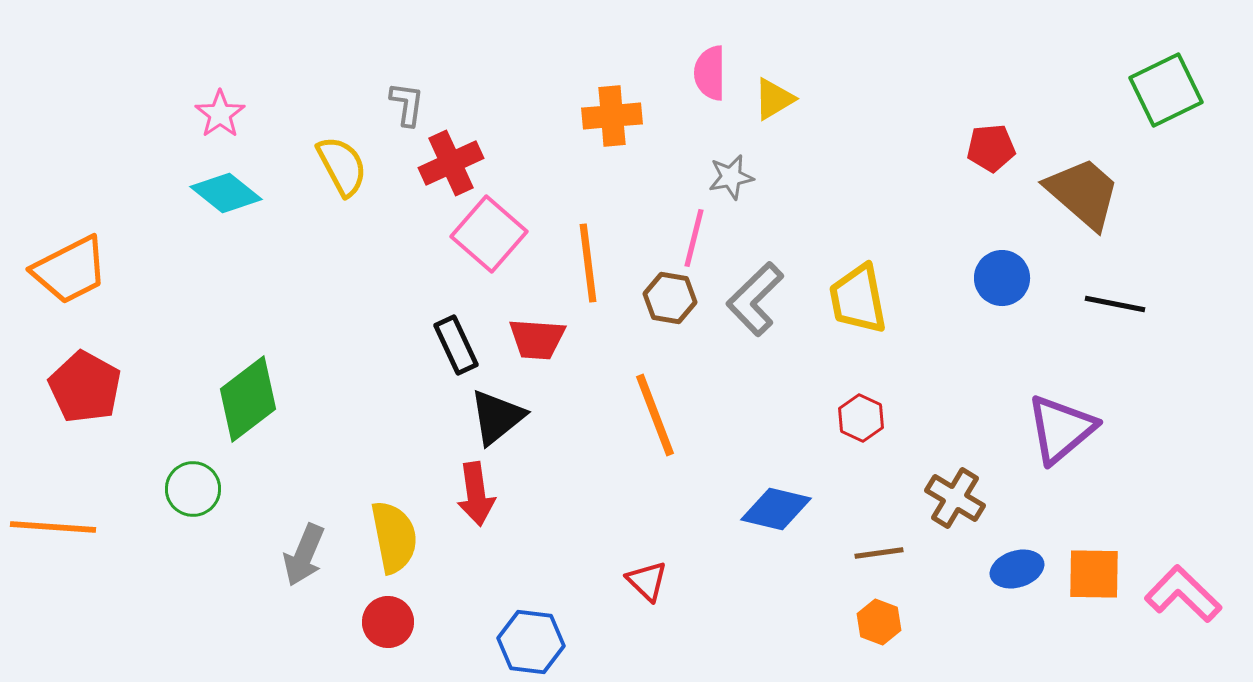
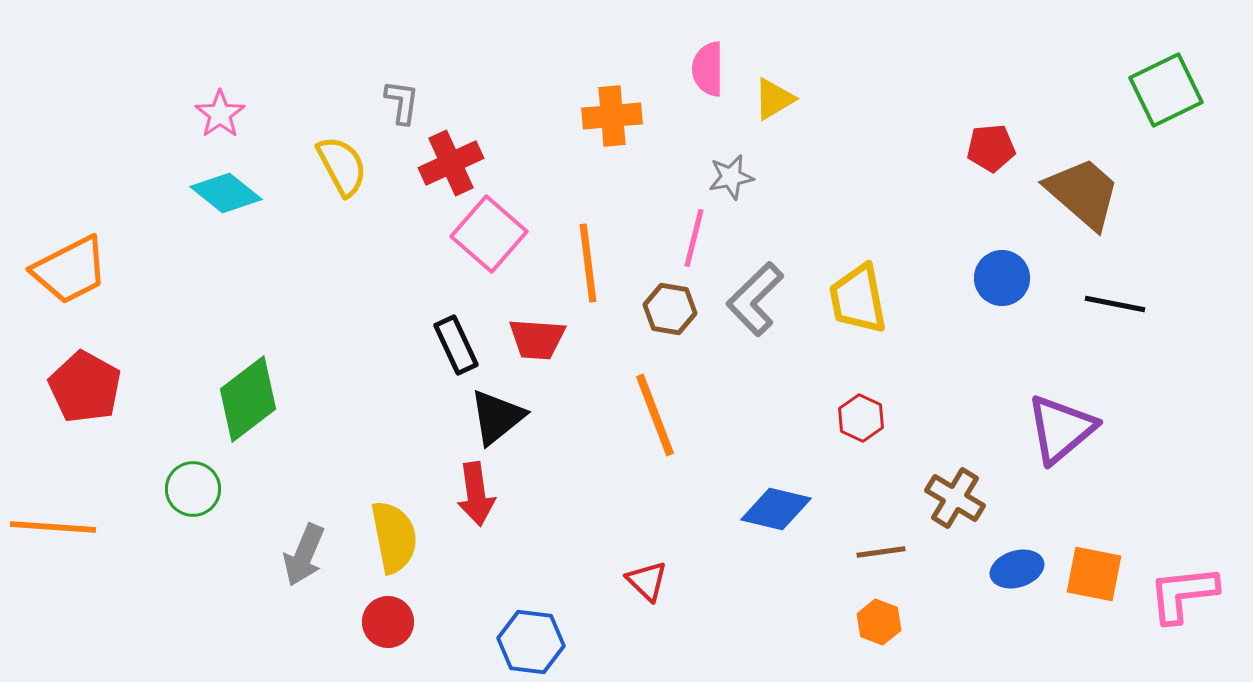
pink semicircle at (710, 73): moved 2 px left, 4 px up
gray L-shape at (407, 104): moved 5 px left, 2 px up
brown hexagon at (670, 298): moved 11 px down
brown line at (879, 553): moved 2 px right, 1 px up
orange square at (1094, 574): rotated 10 degrees clockwise
pink L-shape at (1183, 594): rotated 50 degrees counterclockwise
